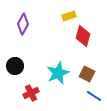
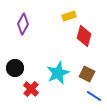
red diamond: moved 1 px right
black circle: moved 2 px down
red cross: moved 4 px up; rotated 21 degrees counterclockwise
